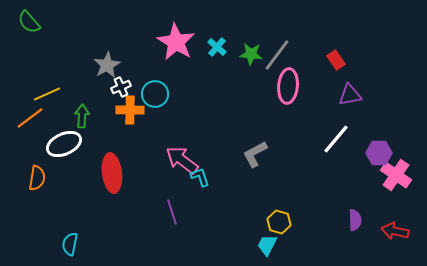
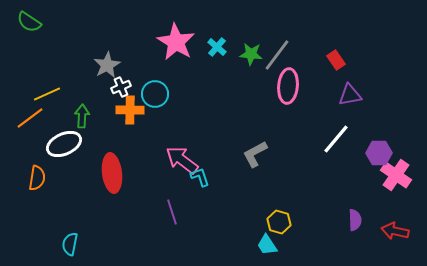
green semicircle: rotated 15 degrees counterclockwise
cyan trapezoid: rotated 60 degrees counterclockwise
